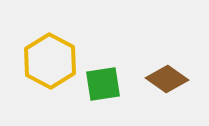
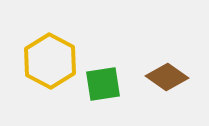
brown diamond: moved 2 px up
